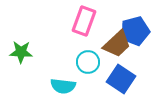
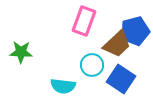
cyan circle: moved 4 px right, 3 px down
